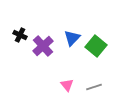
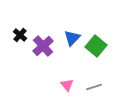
black cross: rotated 16 degrees clockwise
